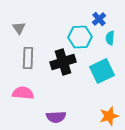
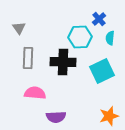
black cross: rotated 20 degrees clockwise
pink semicircle: moved 12 px right
